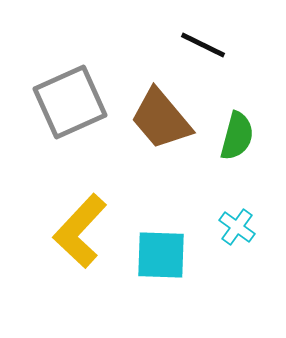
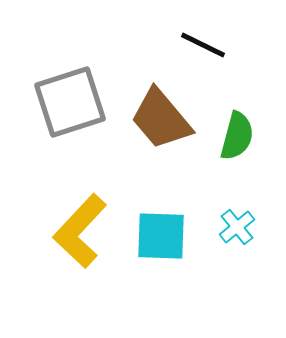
gray square: rotated 6 degrees clockwise
cyan cross: rotated 15 degrees clockwise
cyan square: moved 19 px up
